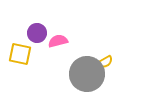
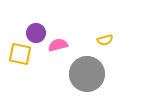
purple circle: moved 1 px left
pink semicircle: moved 4 px down
yellow semicircle: moved 22 px up; rotated 14 degrees clockwise
